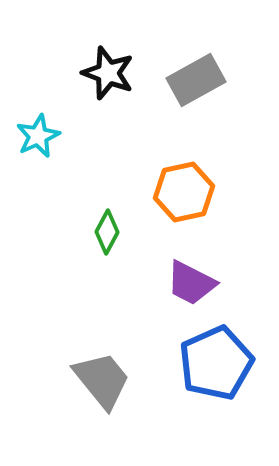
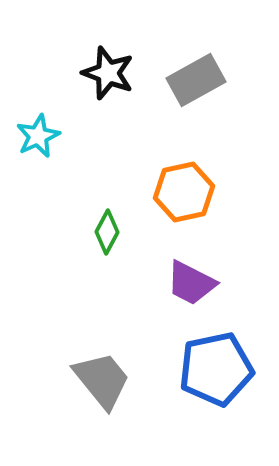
blue pentagon: moved 6 px down; rotated 12 degrees clockwise
